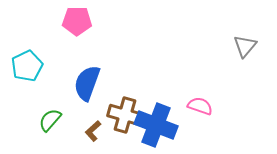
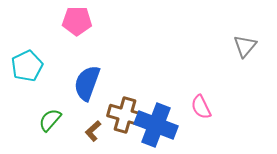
pink semicircle: moved 1 px right, 1 px down; rotated 135 degrees counterclockwise
